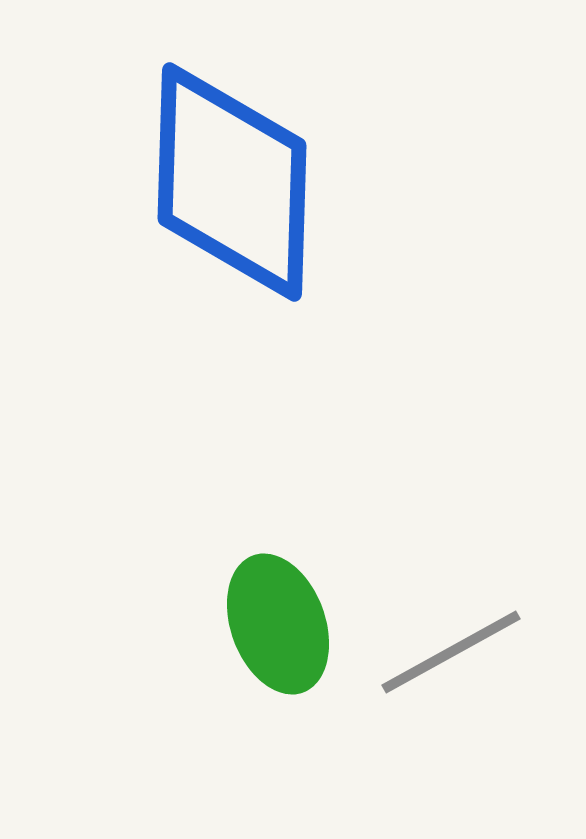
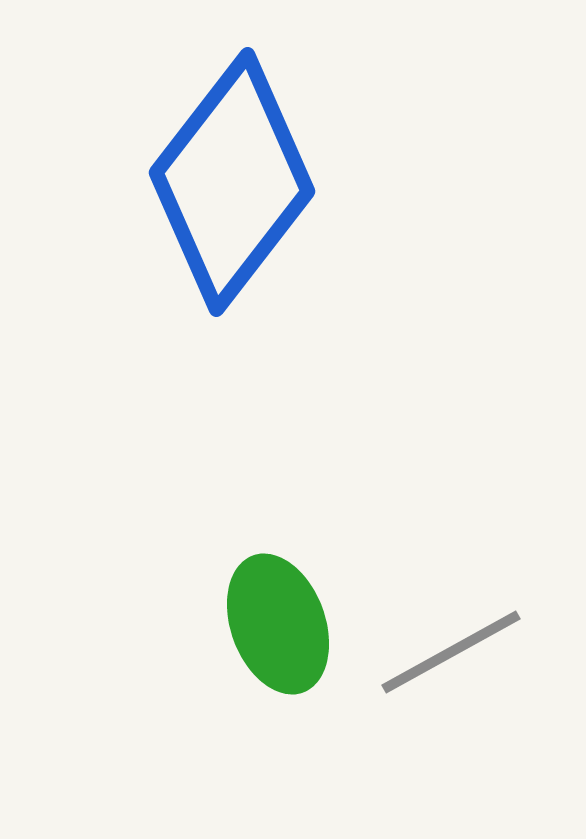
blue diamond: rotated 36 degrees clockwise
